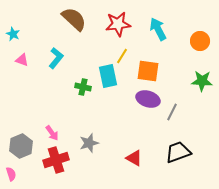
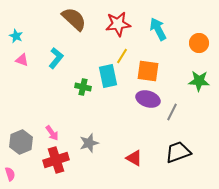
cyan star: moved 3 px right, 2 px down
orange circle: moved 1 px left, 2 px down
green star: moved 3 px left
gray hexagon: moved 4 px up
pink semicircle: moved 1 px left
